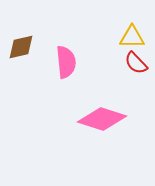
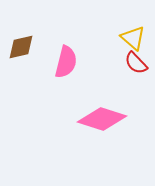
yellow triangle: moved 1 px right, 1 px down; rotated 40 degrees clockwise
pink semicircle: rotated 20 degrees clockwise
